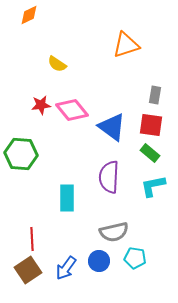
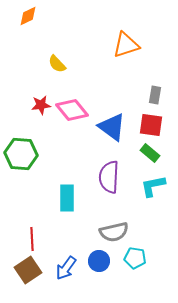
orange diamond: moved 1 px left, 1 px down
yellow semicircle: rotated 12 degrees clockwise
